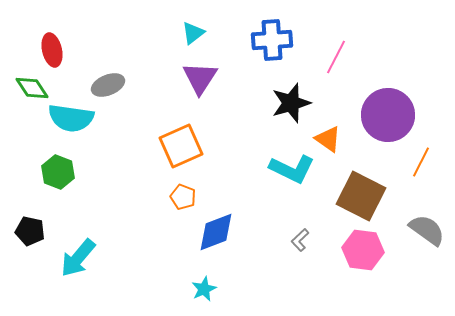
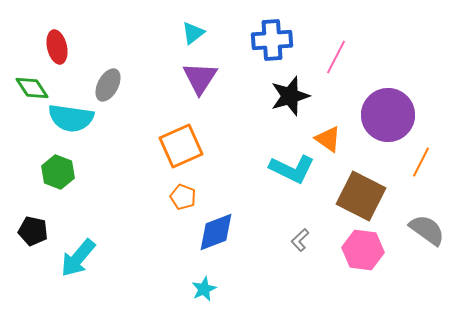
red ellipse: moved 5 px right, 3 px up
gray ellipse: rotated 40 degrees counterclockwise
black star: moved 1 px left, 7 px up
black pentagon: moved 3 px right
